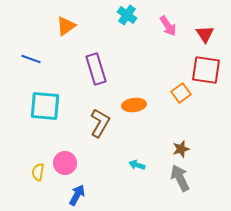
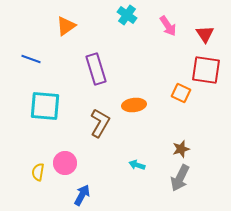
orange square: rotated 30 degrees counterclockwise
gray arrow: rotated 128 degrees counterclockwise
blue arrow: moved 5 px right
